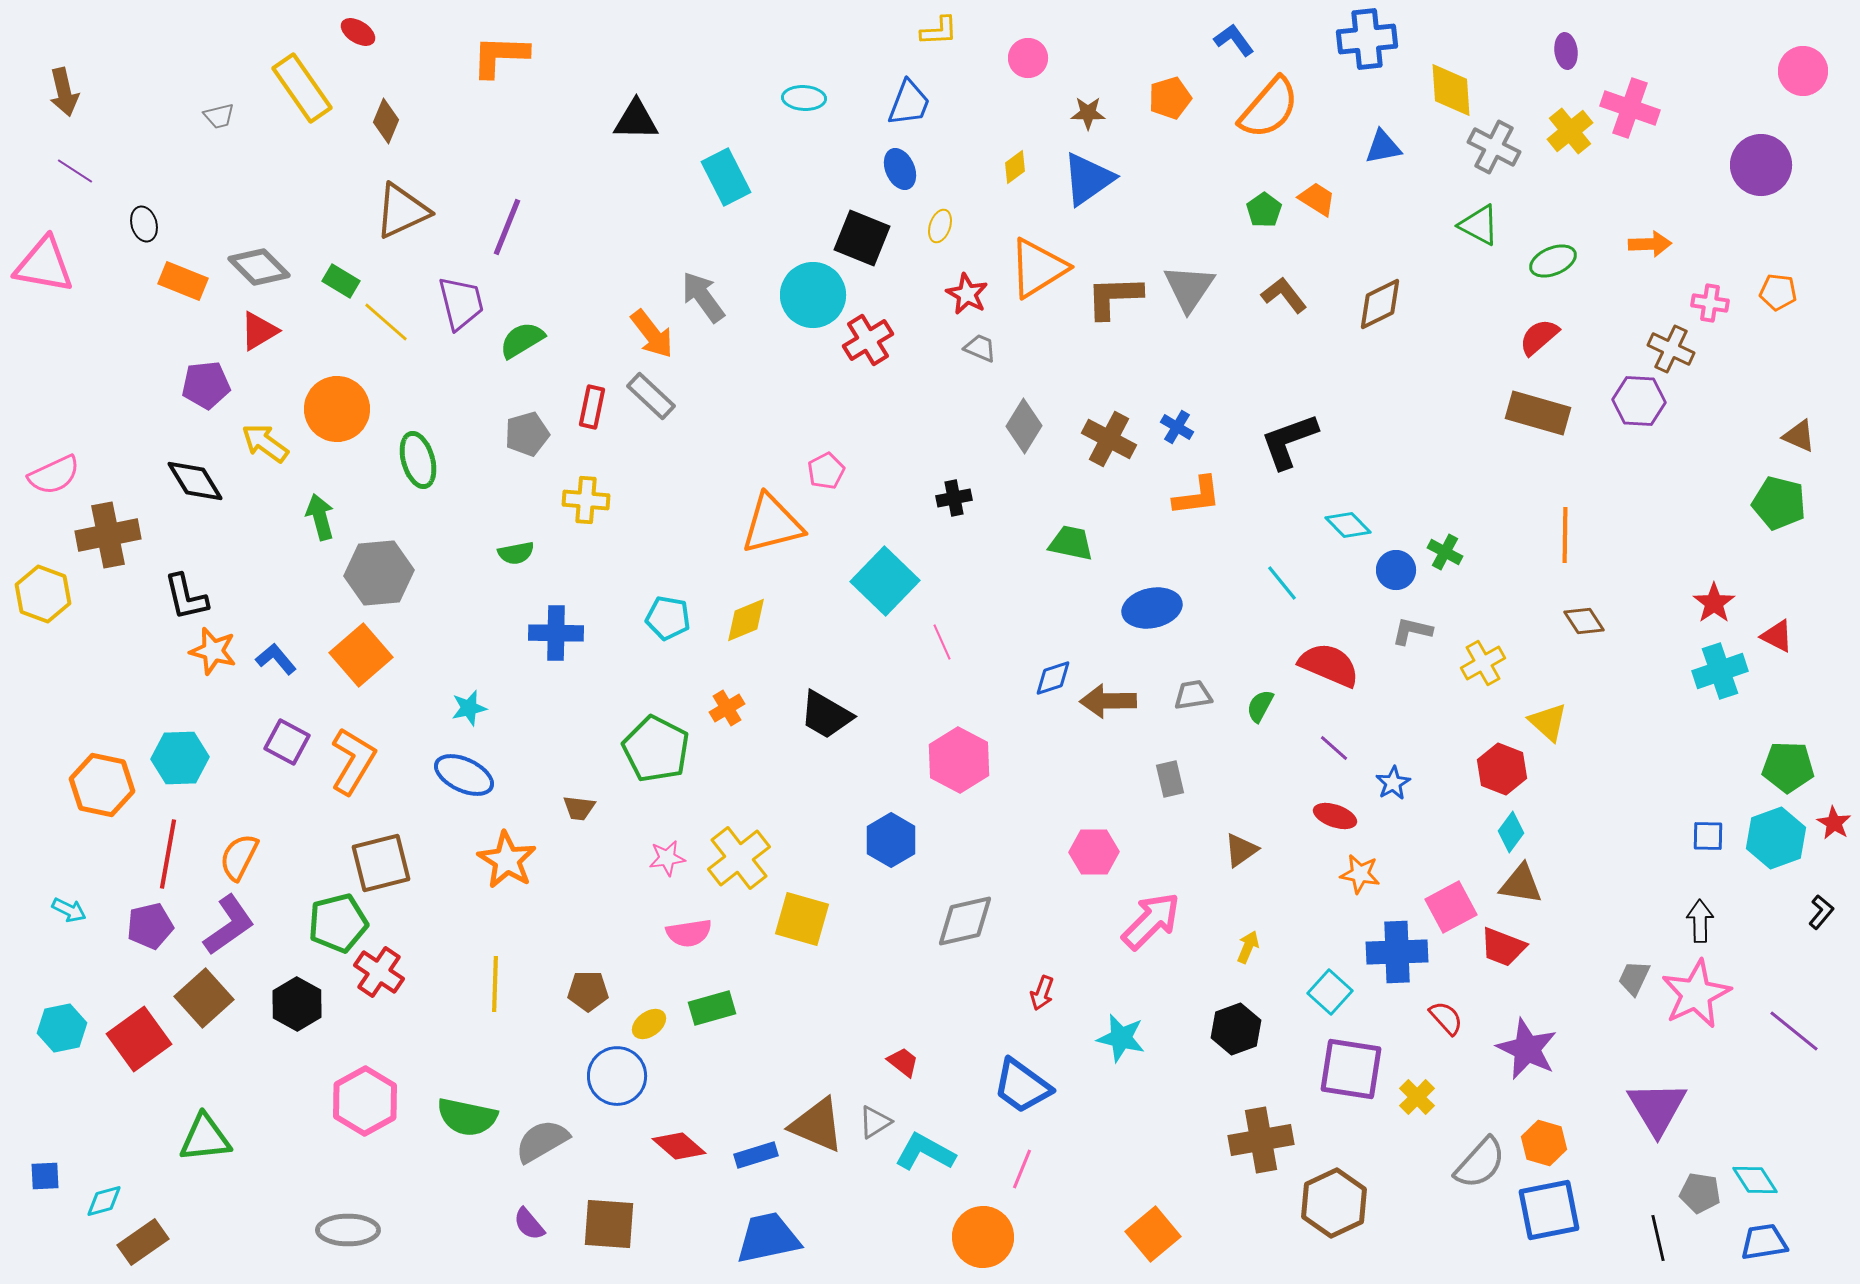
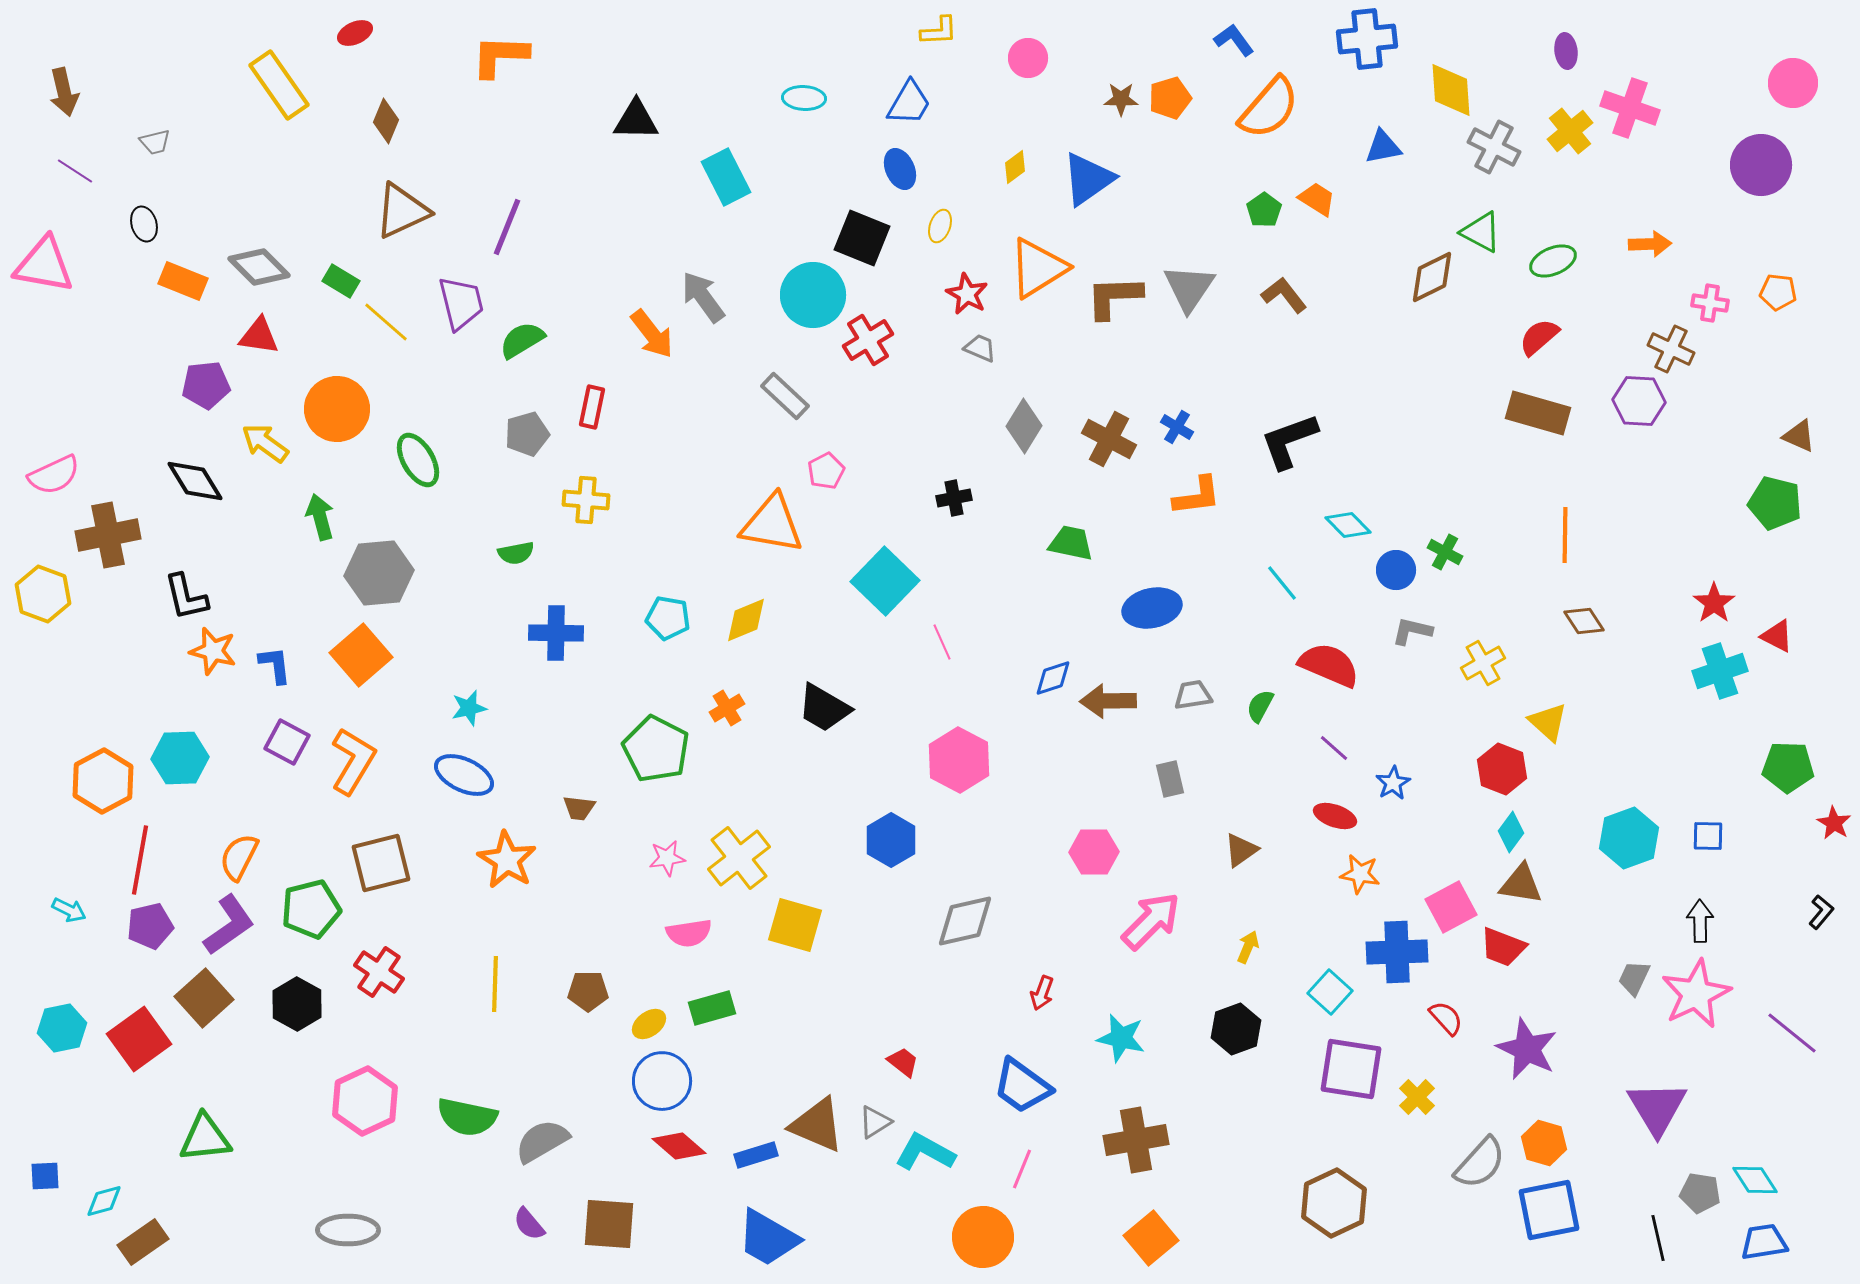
red ellipse at (358, 32): moved 3 px left, 1 px down; rotated 56 degrees counterclockwise
pink circle at (1803, 71): moved 10 px left, 12 px down
yellow rectangle at (302, 88): moved 23 px left, 3 px up
blue trapezoid at (909, 103): rotated 9 degrees clockwise
brown star at (1088, 113): moved 33 px right, 14 px up
gray trapezoid at (219, 116): moved 64 px left, 26 px down
green triangle at (1479, 225): moved 2 px right, 7 px down
brown diamond at (1380, 304): moved 52 px right, 27 px up
red triangle at (259, 331): moved 5 px down; rotated 39 degrees clockwise
gray rectangle at (651, 396): moved 134 px right
green ellipse at (418, 460): rotated 14 degrees counterclockwise
green pentagon at (1779, 503): moved 4 px left
orange triangle at (772, 524): rotated 24 degrees clockwise
blue L-shape at (276, 659): moved 1 px left, 6 px down; rotated 33 degrees clockwise
black trapezoid at (826, 715): moved 2 px left, 7 px up
orange hexagon at (102, 785): moved 1 px right, 4 px up; rotated 20 degrees clockwise
cyan hexagon at (1776, 838): moved 147 px left
red line at (168, 854): moved 28 px left, 6 px down
yellow square at (802, 919): moved 7 px left, 6 px down
green pentagon at (338, 923): moved 27 px left, 14 px up
purple line at (1794, 1031): moved 2 px left, 2 px down
blue circle at (617, 1076): moved 45 px right, 5 px down
pink hexagon at (365, 1101): rotated 4 degrees clockwise
brown cross at (1261, 1140): moved 125 px left
orange square at (1153, 1234): moved 2 px left, 4 px down
blue trapezoid at (768, 1238): rotated 138 degrees counterclockwise
